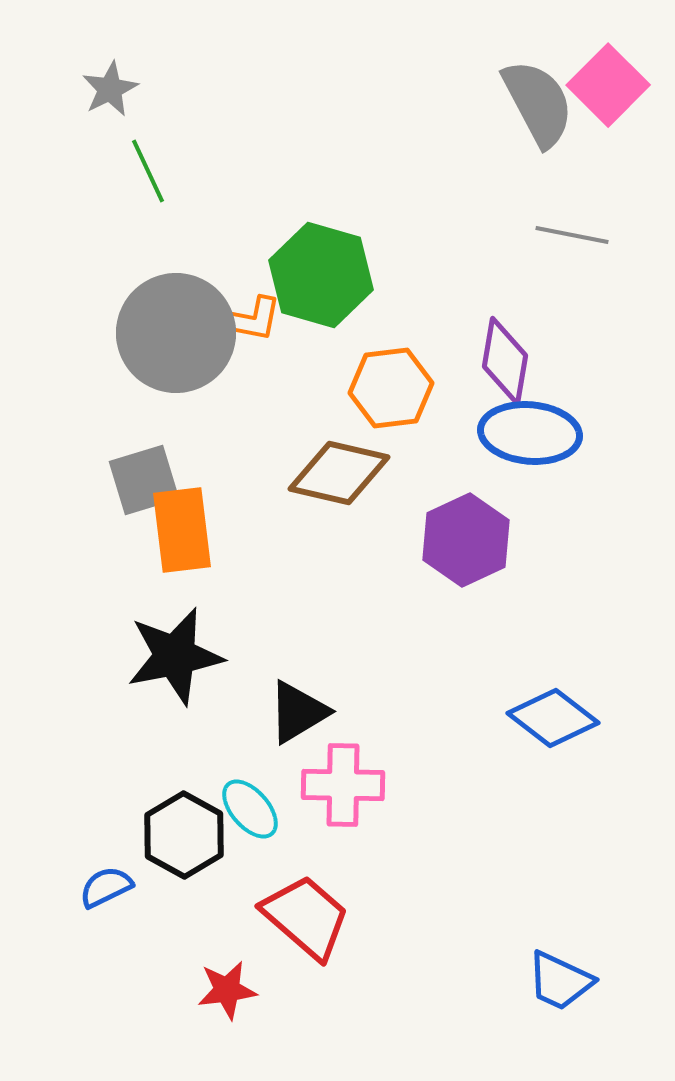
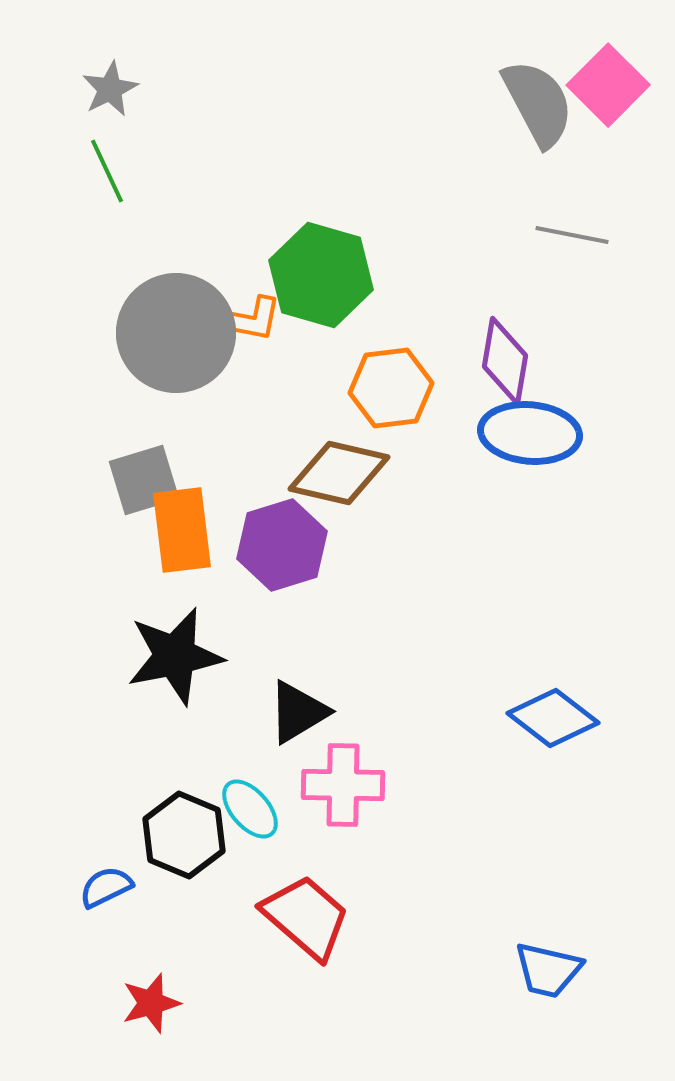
green line: moved 41 px left
purple hexagon: moved 184 px left, 5 px down; rotated 8 degrees clockwise
black hexagon: rotated 6 degrees counterclockwise
blue trapezoid: moved 12 px left, 11 px up; rotated 12 degrees counterclockwise
red star: moved 76 px left, 13 px down; rotated 8 degrees counterclockwise
